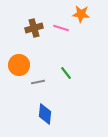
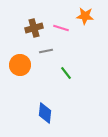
orange star: moved 4 px right, 2 px down
orange circle: moved 1 px right
gray line: moved 8 px right, 31 px up
blue diamond: moved 1 px up
